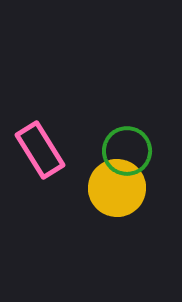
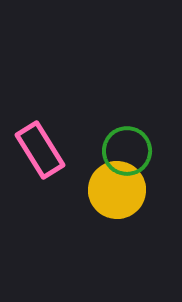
yellow circle: moved 2 px down
